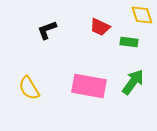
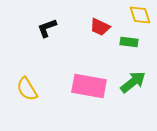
yellow diamond: moved 2 px left
black L-shape: moved 2 px up
green arrow: rotated 16 degrees clockwise
yellow semicircle: moved 2 px left, 1 px down
